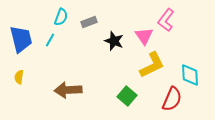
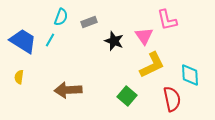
pink L-shape: moved 1 px right; rotated 50 degrees counterclockwise
blue trapezoid: moved 2 px right, 2 px down; rotated 44 degrees counterclockwise
red semicircle: rotated 35 degrees counterclockwise
